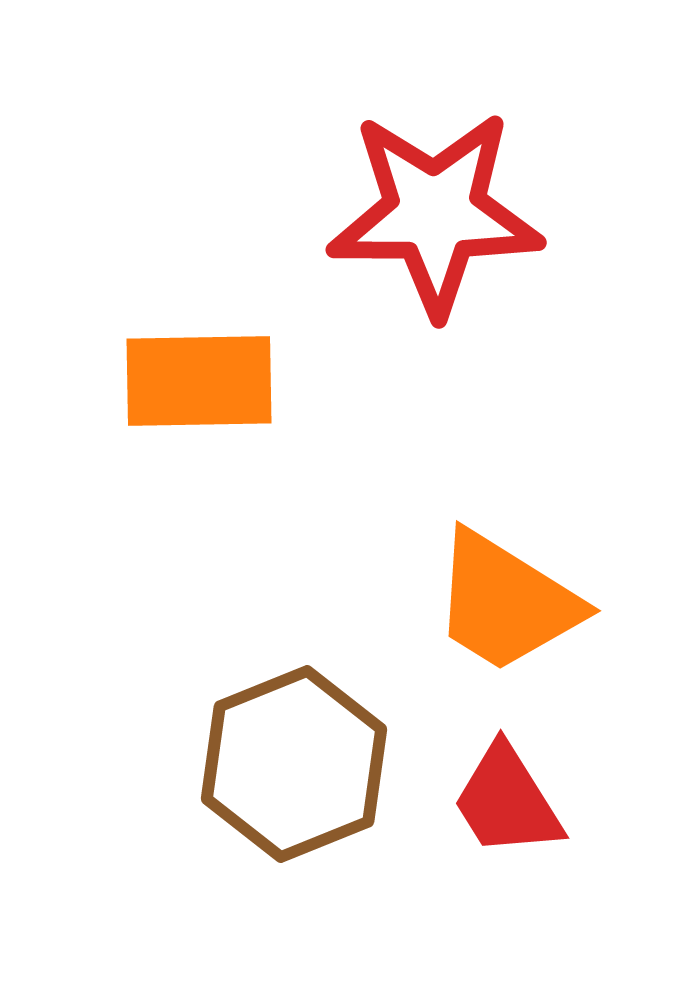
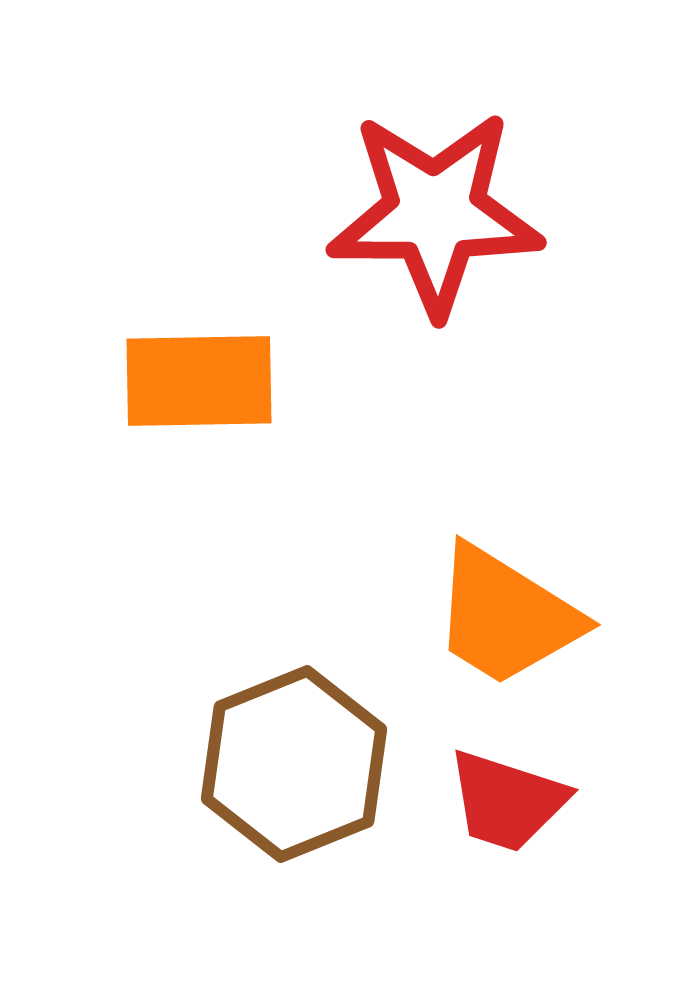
orange trapezoid: moved 14 px down
red trapezoid: rotated 40 degrees counterclockwise
